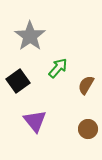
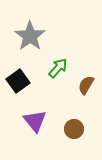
brown circle: moved 14 px left
